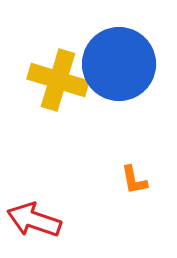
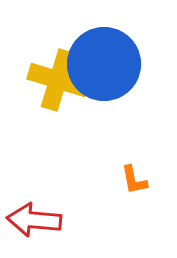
blue circle: moved 15 px left
red arrow: rotated 14 degrees counterclockwise
